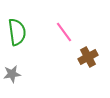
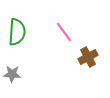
green semicircle: rotated 12 degrees clockwise
gray star: rotated 12 degrees clockwise
